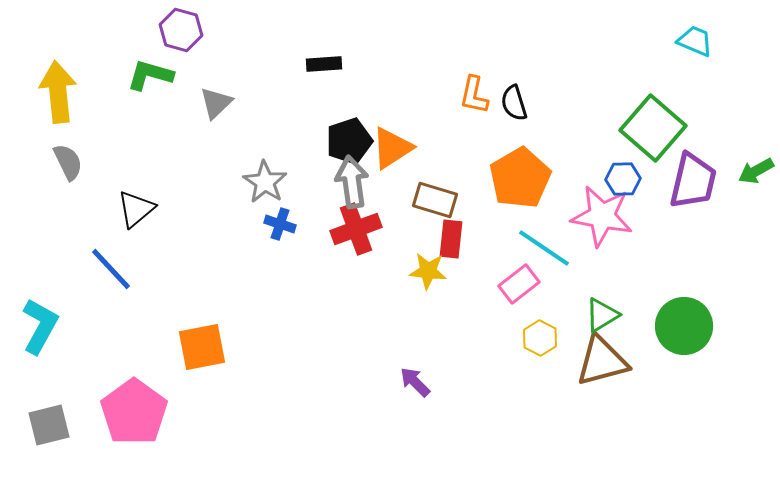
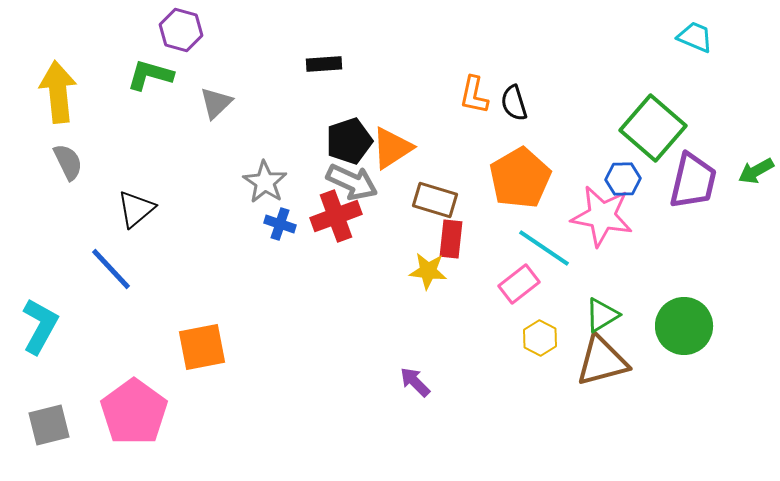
cyan trapezoid: moved 4 px up
gray arrow: rotated 123 degrees clockwise
red cross: moved 20 px left, 13 px up
